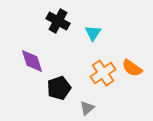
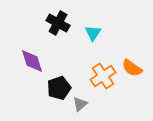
black cross: moved 2 px down
orange cross: moved 3 px down
gray triangle: moved 7 px left, 4 px up
